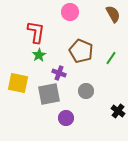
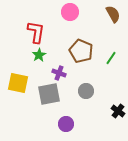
purple circle: moved 6 px down
